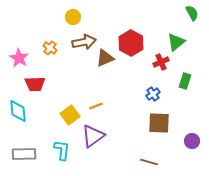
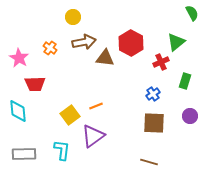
brown triangle: rotated 30 degrees clockwise
brown square: moved 5 px left
purple circle: moved 2 px left, 25 px up
